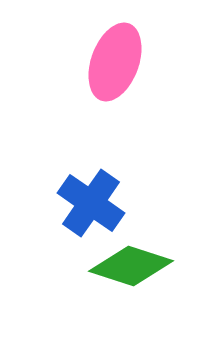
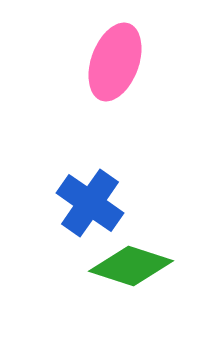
blue cross: moved 1 px left
